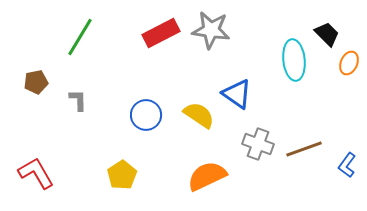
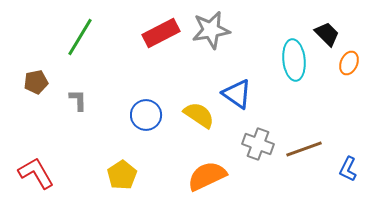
gray star: rotated 18 degrees counterclockwise
blue L-shape: moved 1 px right, 4 px down; rotated 10 degrees counterclockwise
